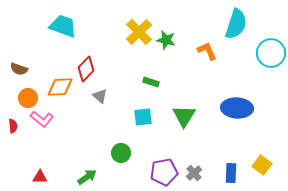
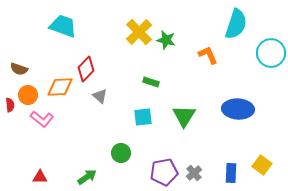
orange L-shape: moved 1 px right, 4 px down
orange circle: moved 3 px up
blue ellipse: moved 1 px right, 1 px down
red semicircle: moved 3 px left, 21 px up
